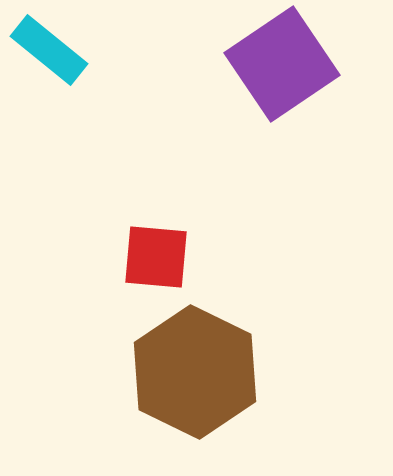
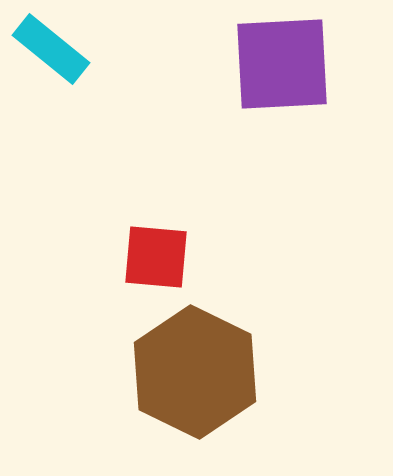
cyan rectangle: moved 2 px right, 1 px up
purple square: rotated 31 degrees clockwise
